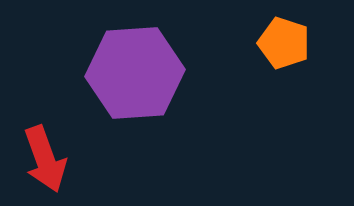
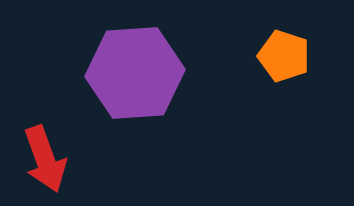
orange pentagon: moved 13 px down
